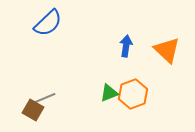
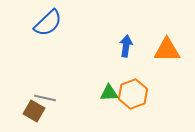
orange triangle: rotated 44 degrees counterclockwise
green triangle: rotated 18 degrees clockwise
gray line: rotated 35 degrees clockwise
brown square: moved 1 px right, 1 px down
